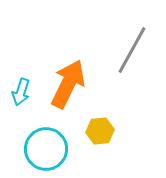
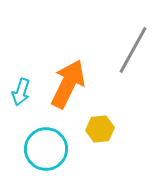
gray line: moved 1 px right
yellow hexagon: moved 2 px up
